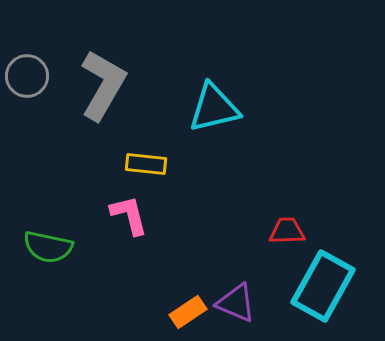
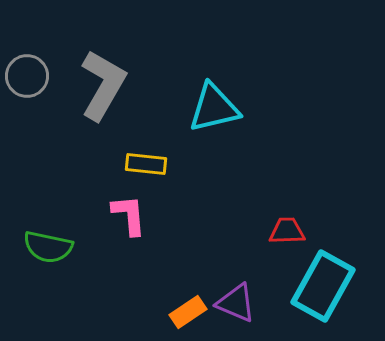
pink L-shape: rotated 9 degrees clockwise
